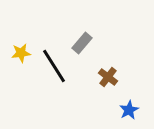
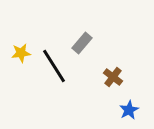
brown cross: moved 5 px right
